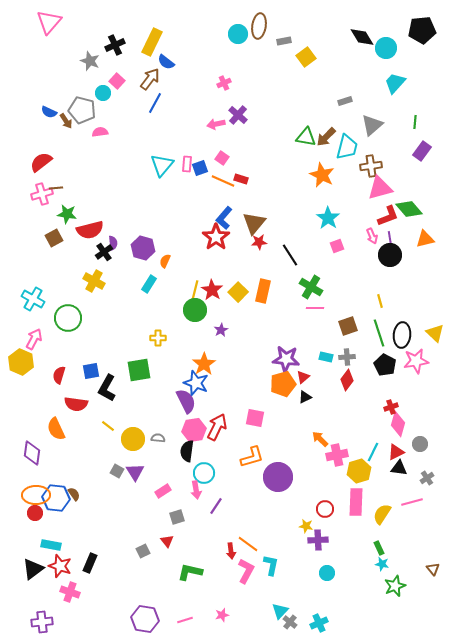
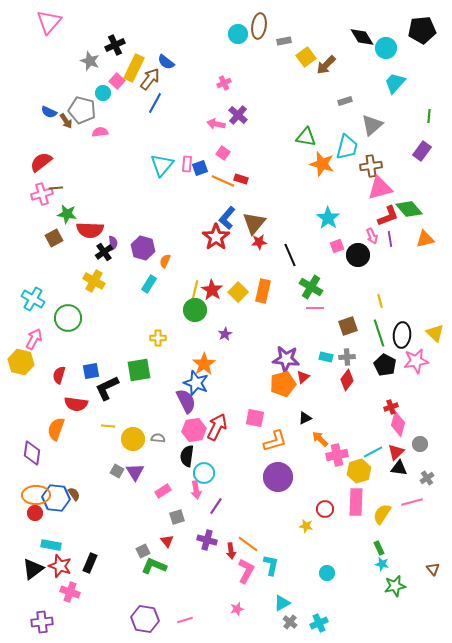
yellow rectangle at (152, 42): moved 18 px left, 26 px down
green line at (415, 122): moved 14 px right, 6 px up
pink arrow at (216, 124): rotated 24 degrees clockwise
brown arrow at (326, 137): moved 72 px up
pink square at (222, 158): moved 1 px right, 5 px up
orange star at (322, 175): moved 11 px up; rotated 10 degrees counterclockwise
blue L-shape at (224, 218): moved 3 px right
red semicircle at (90, 230): rotated 16 degrees clockwise
black line at (290, 255): rotated 10 degrees clockwise
black circle at (390, 255): moved 32 px left
purple star at (221, 330): moved 4 px right, 4 px down
yellow hexagon at (21, 362): rotated 10 degrees counterclockwise
black L-shape at (107, 388): rotated 36 degrees clockwise
black triangle at (305, 397): moved 21 px down
yellow line at (108, 426): rotated 32 degrees counterclockwise
orange semicircle at (56, 429): rotated 45 degrees clockwise
black semicircle at (187, 451): moved 5 px down
cyan line at (373, 452): rotated 36 degrees clockwise
red triangle at (396, 452): rotated 18 degrees counterclockwise
orange L-shape at (252, 457): moved 23 px right, 16 px up
purple cross at (318, 540): moved 111 px left; rotated 18 degrees clockwise
green L-shape at (190, 572): moved 36 px left, 6 px up; rotated 10 degrees clockwise
green star at (395, 586): rotated 10 degrees clockwise
cyan triangle at (280, 611): moved 2 px right, 8 px up; rotated 18 degrees clockwise
pink star at (222, 615): moved 15 px right, 6 px up
